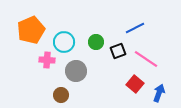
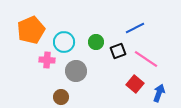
brown circle: moved 2 px down
